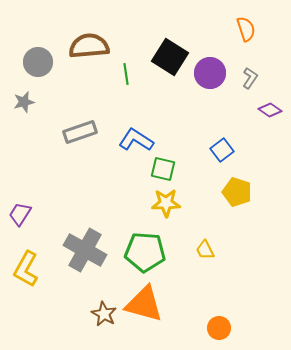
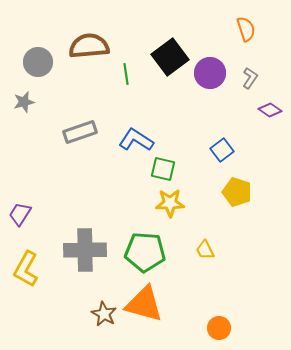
black square: rotated 21 degrees clockwise
yellow star: moved 4 px right
gray cross: rotated 30 degrees counterclockwise
